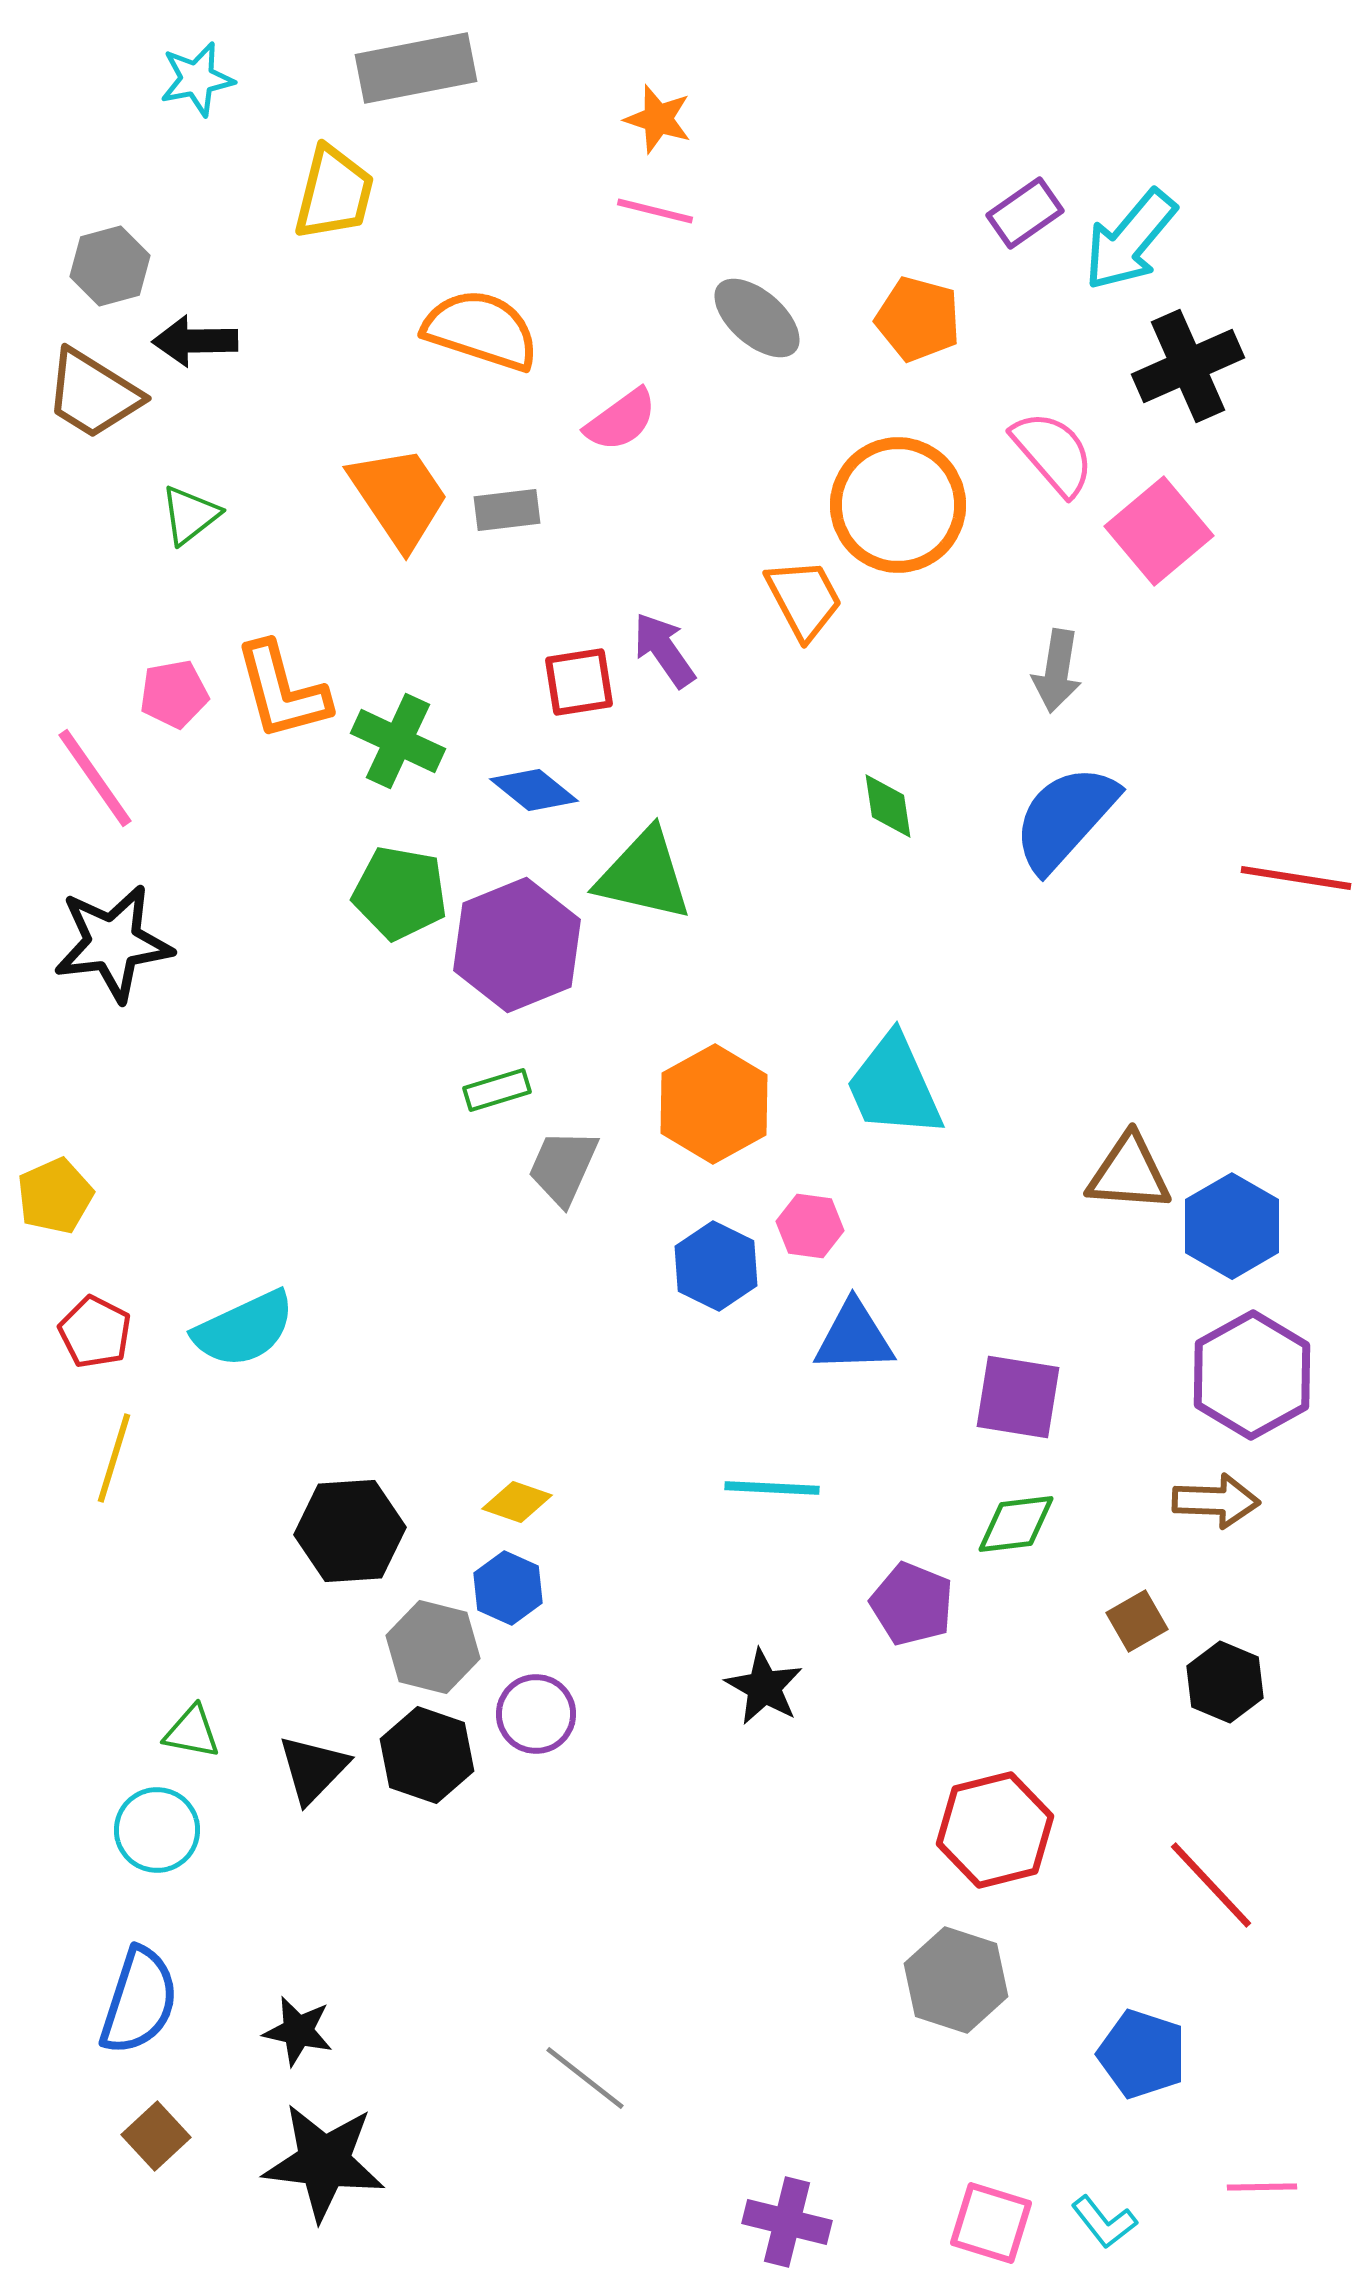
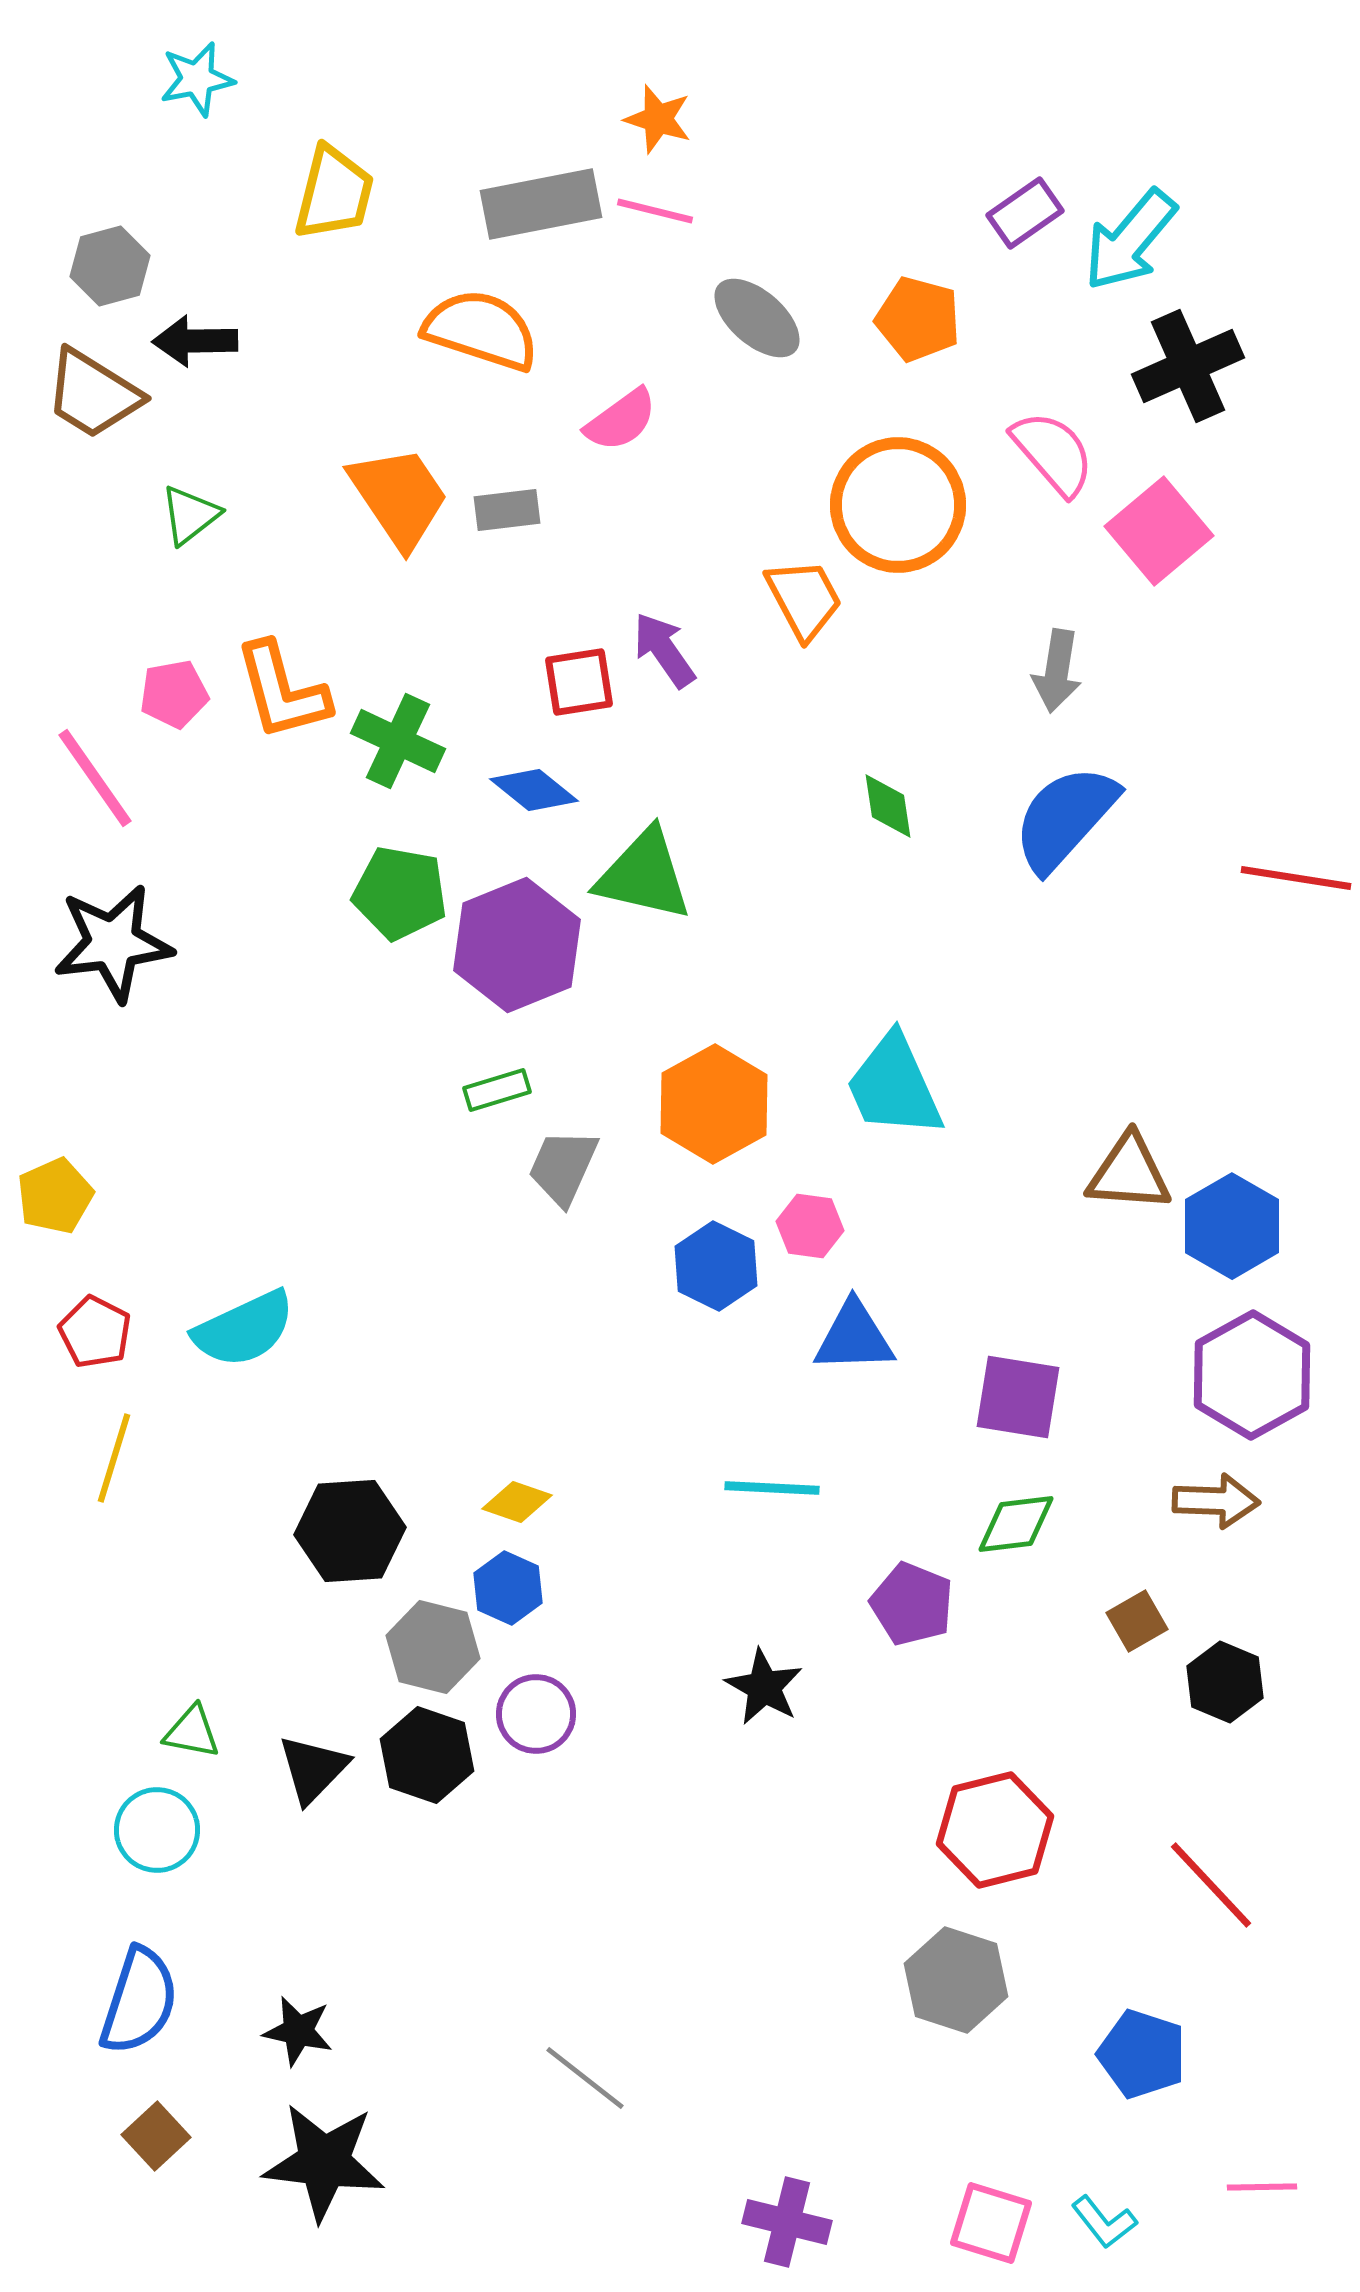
gray rectangle at (416, 68): moved 125 px right, 136 px down
